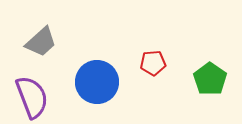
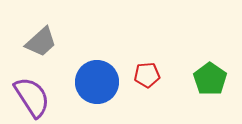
red pentagon: moved 6 px left, 12 px down
purple semicircle: rotated 12 degrees counterclockwise
